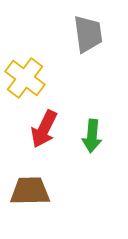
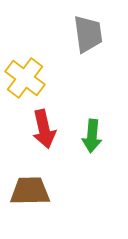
red arrow: rotated 39 degrees counterclockwise
